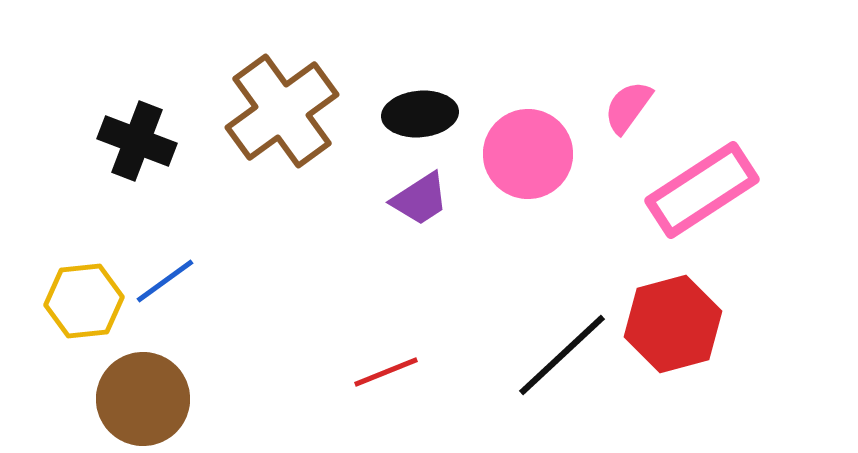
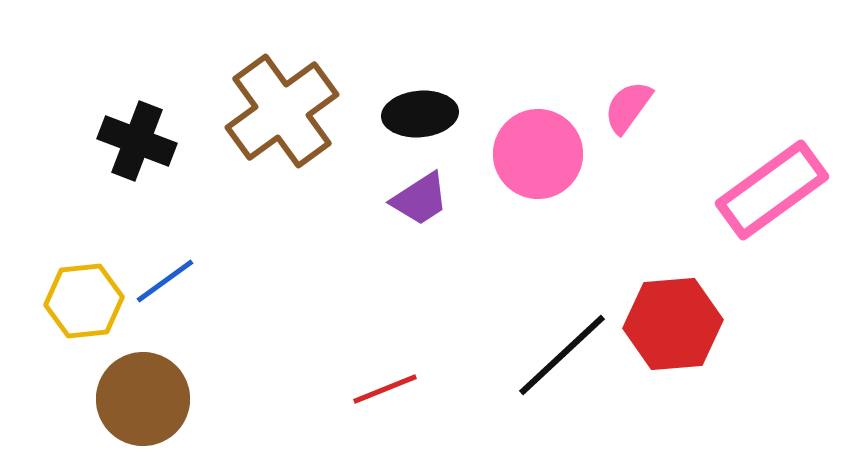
pink circle: moved 10 px right
pink rectangle: moved 70 px right; rotated 3 degrees counterclockwise
red hexagon: rotated 10 degrees clockwise
red line: moved 1 px left, 17 px down
